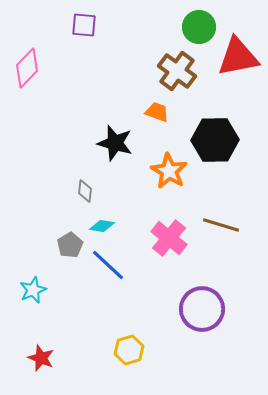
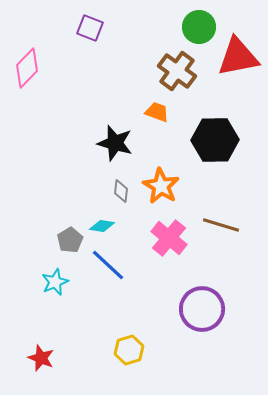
purple square: moved 6 px right, 3 px down; rotated 16 degrees clockwise
orange star: moved 8 px left, 15 px down
gray diamond: moved 36 px right
gray pentagon: moved 5 px up
cyan star: moved 22 px right, 8 px up
